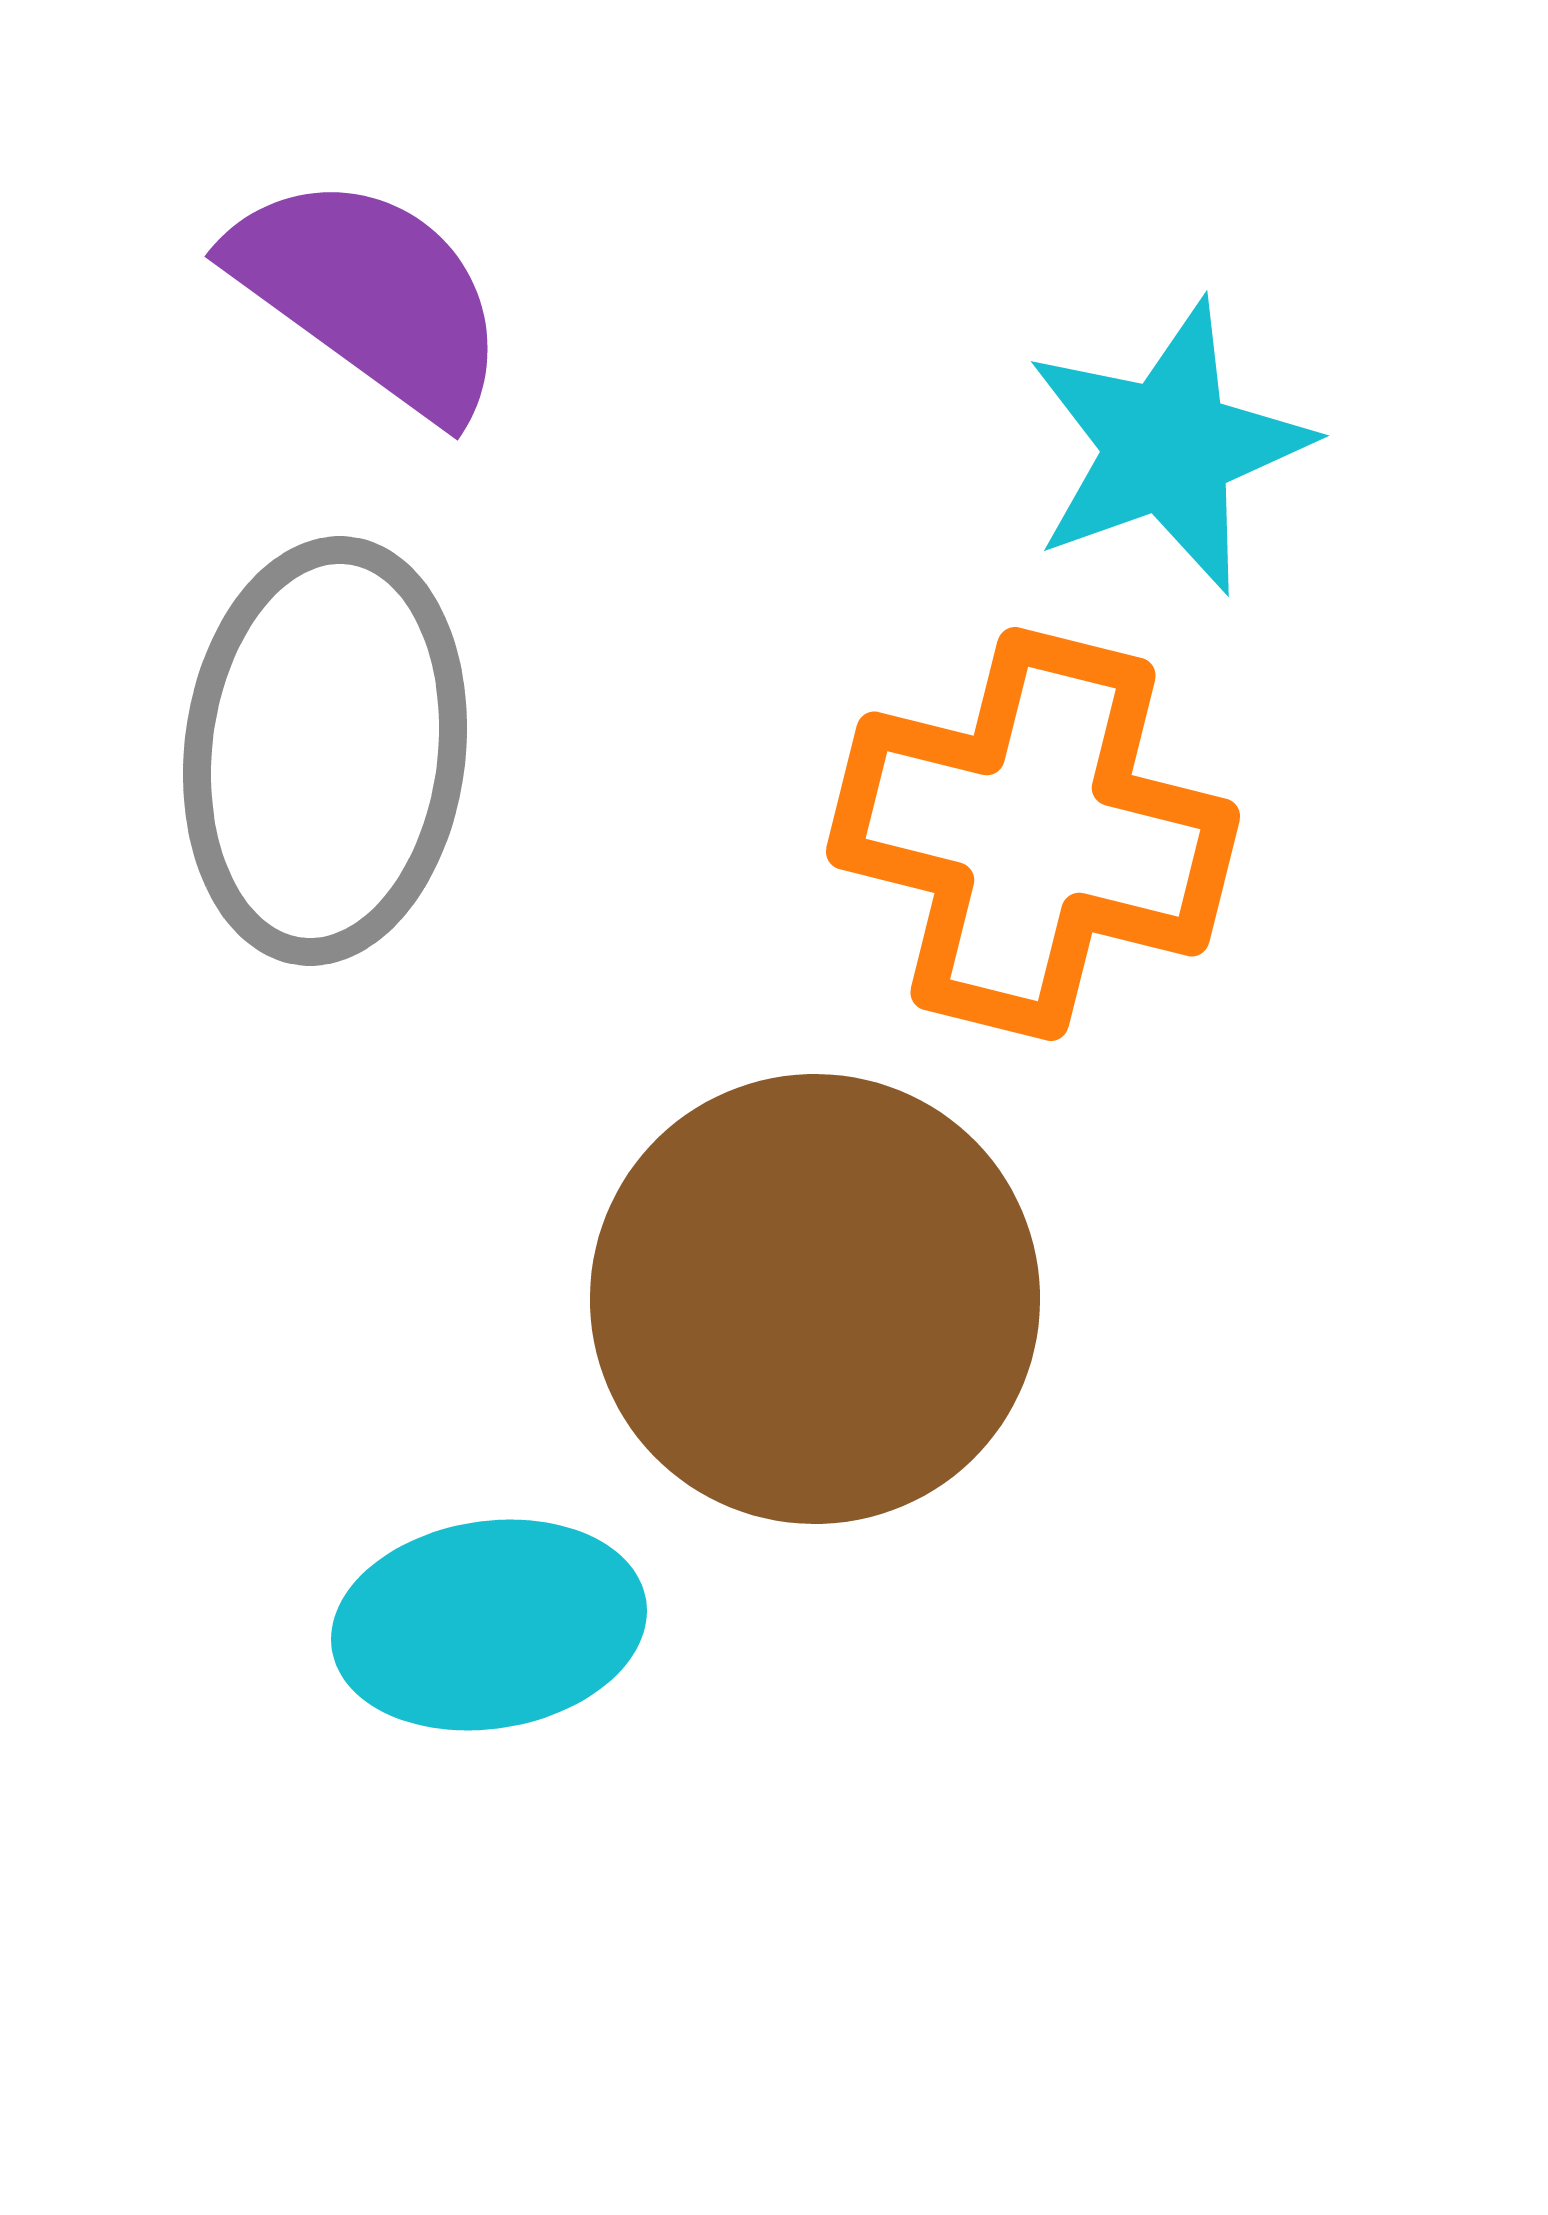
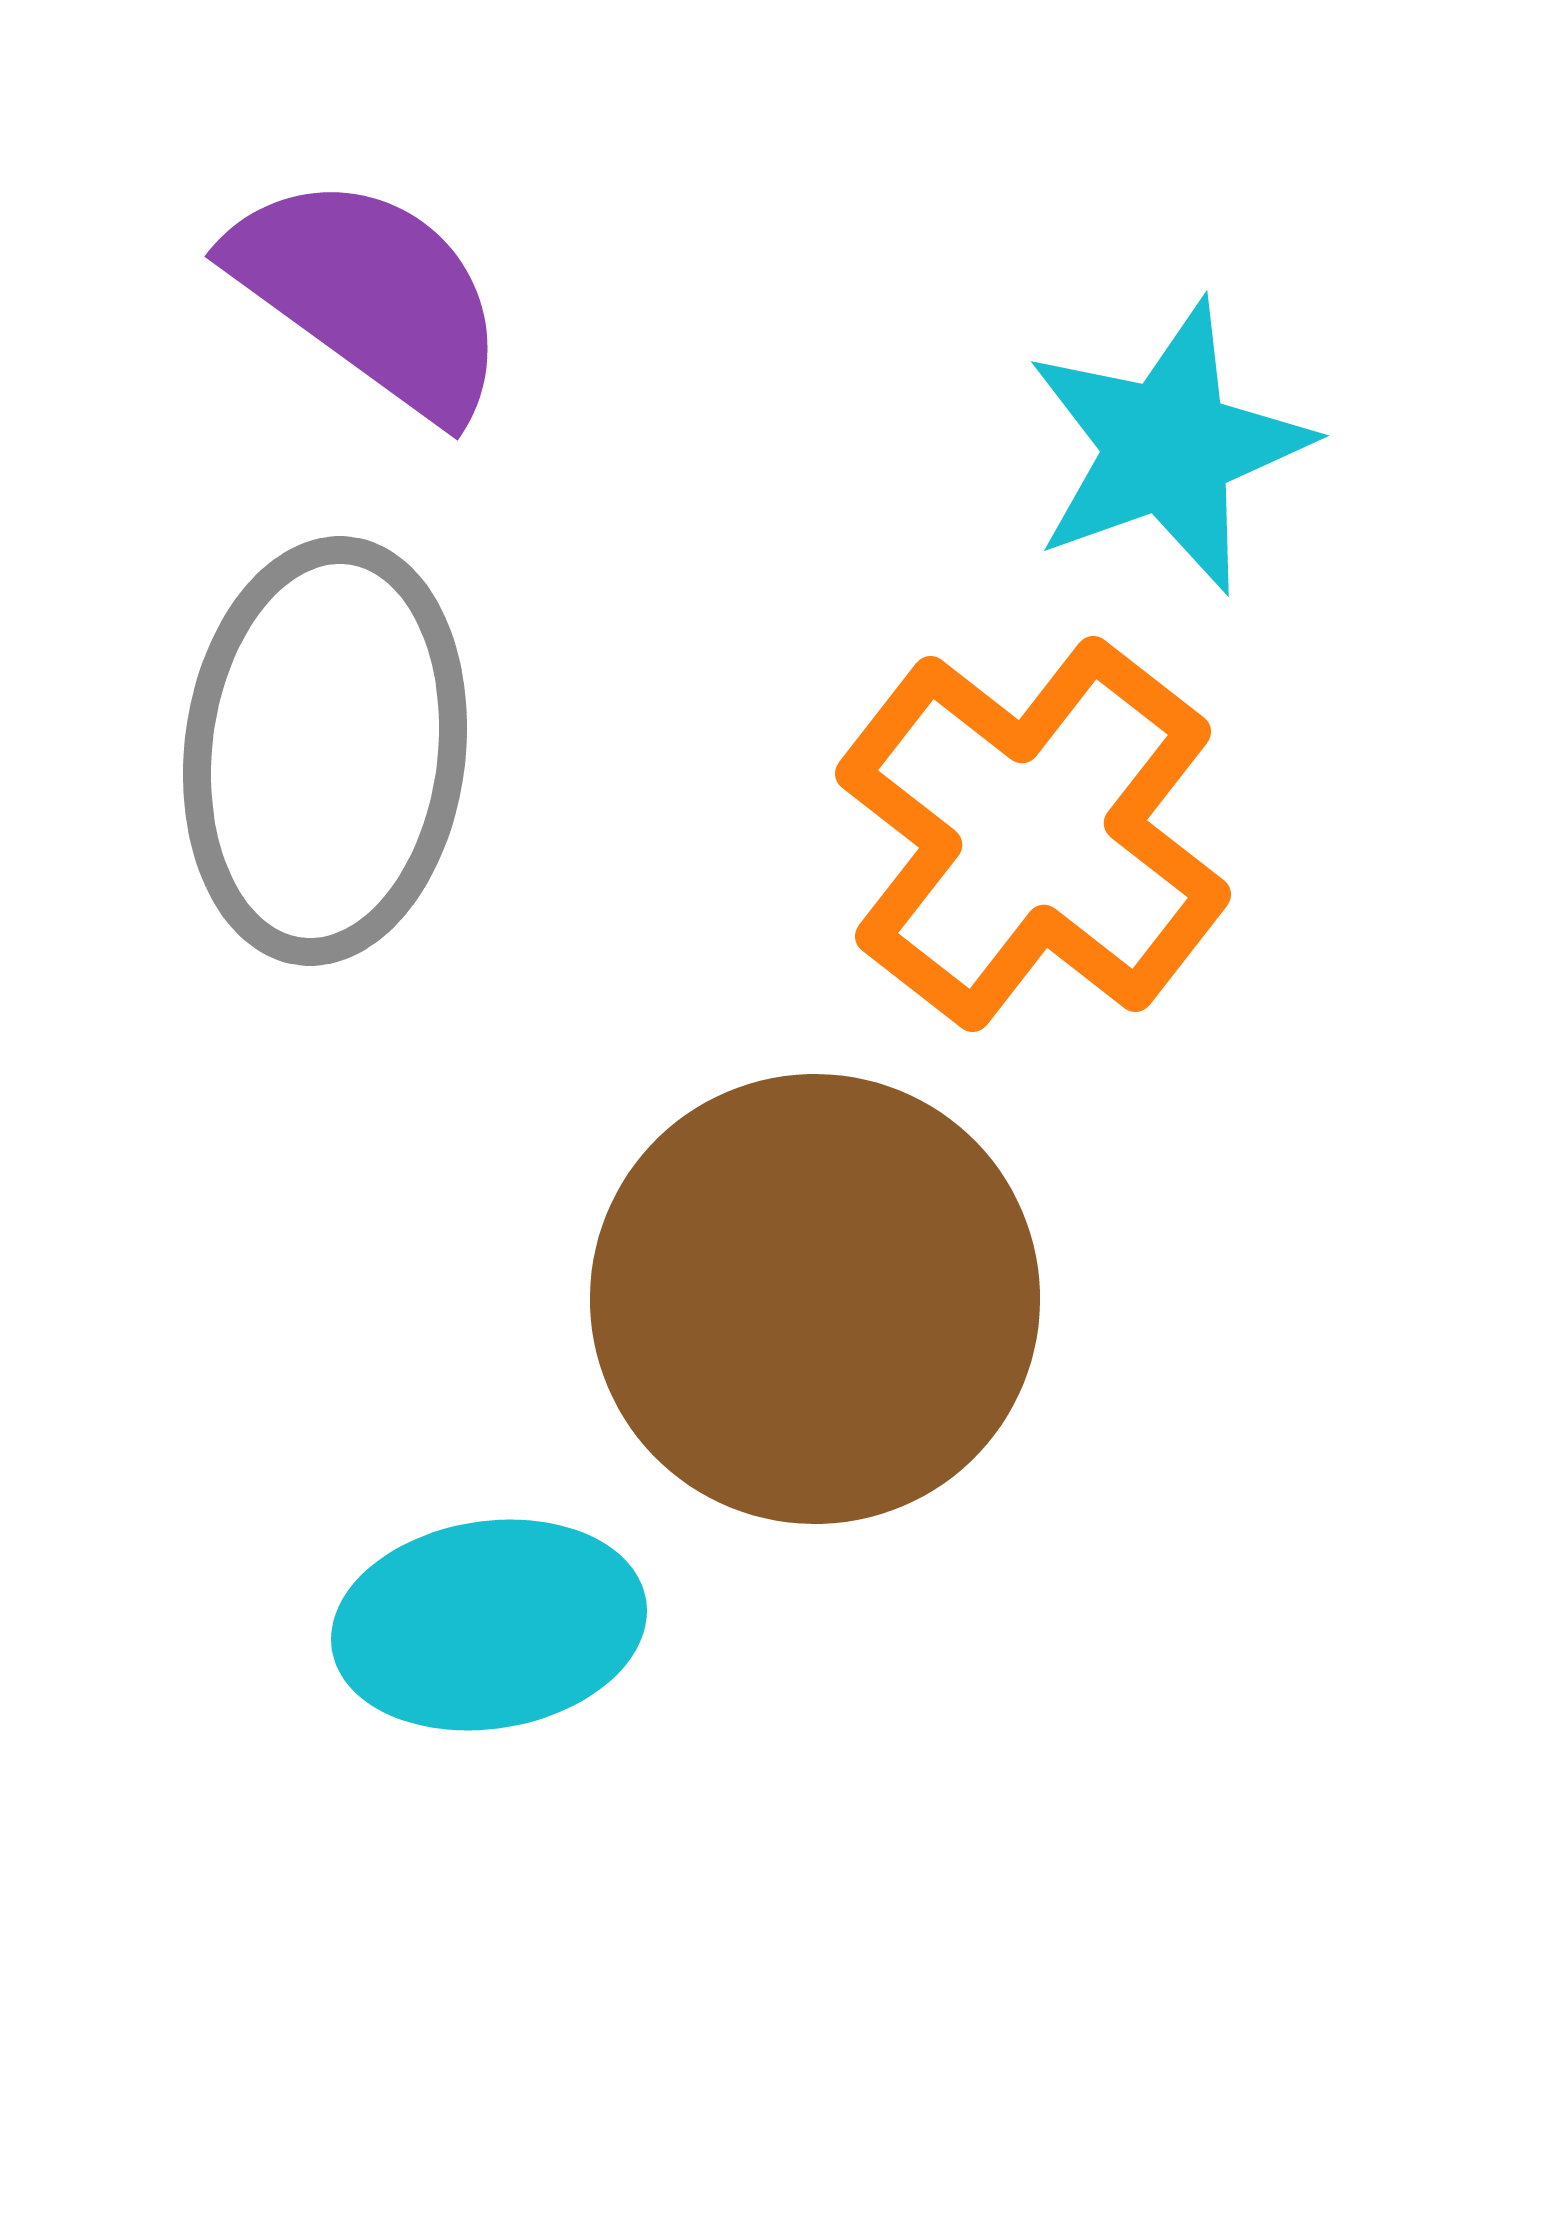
orange cross: rotated 24 degrees clockwise
